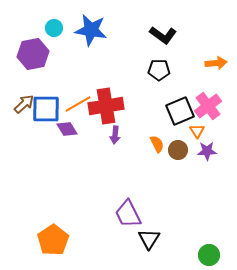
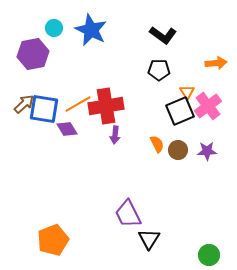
blue star: rotated 16 degrees clockwise
blue square: moved 2 px left; rotated 8 degrees clockwise
orange triangle: moved 10 px left, 39 px up
orange pentagon: rotated 12 degrees clockwise
